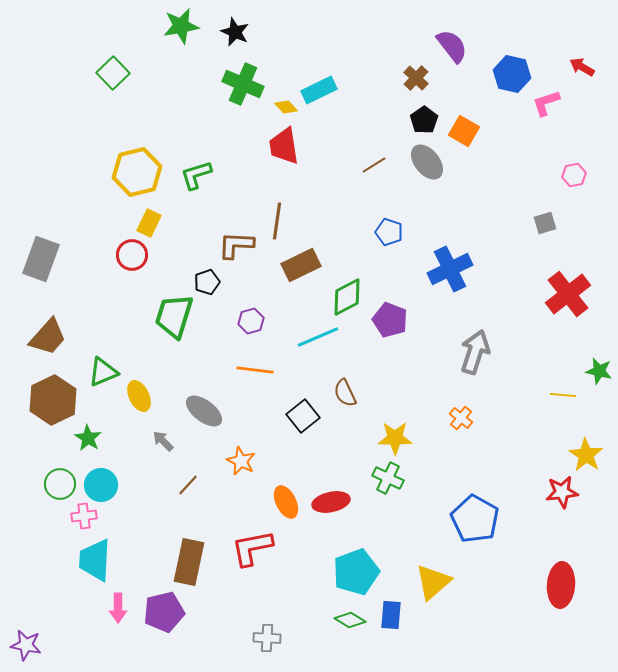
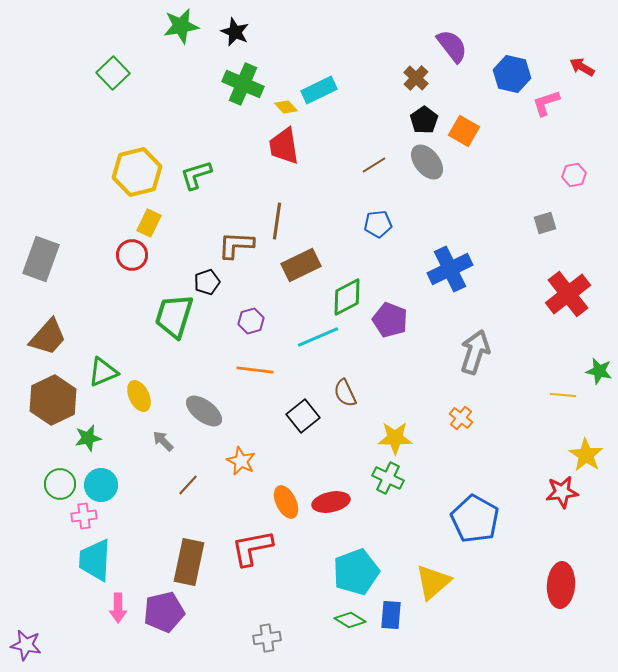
blue pentagon at (389, 232): moved 11 px left, 8 px up; rotated 24 degrees counterclockwise
green star at (88, 438): rotated 28 degrees clockwise
gray cross at (267, 638): rotated 12 degrees counterclockwise
